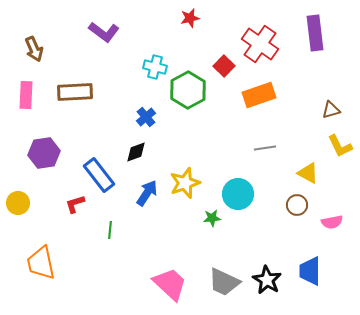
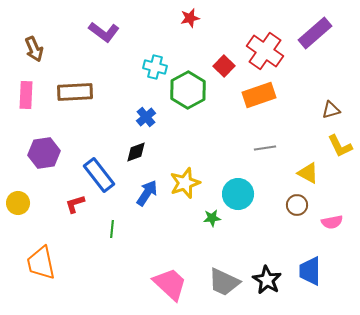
purple rectangle: rotated 56 degrees clockwise
red cross: moved 5 px right, 7 px down
green line: moved 2 px right, 1 px up
